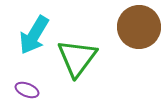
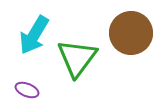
brown circle: moved 8 px left, 6 px down
